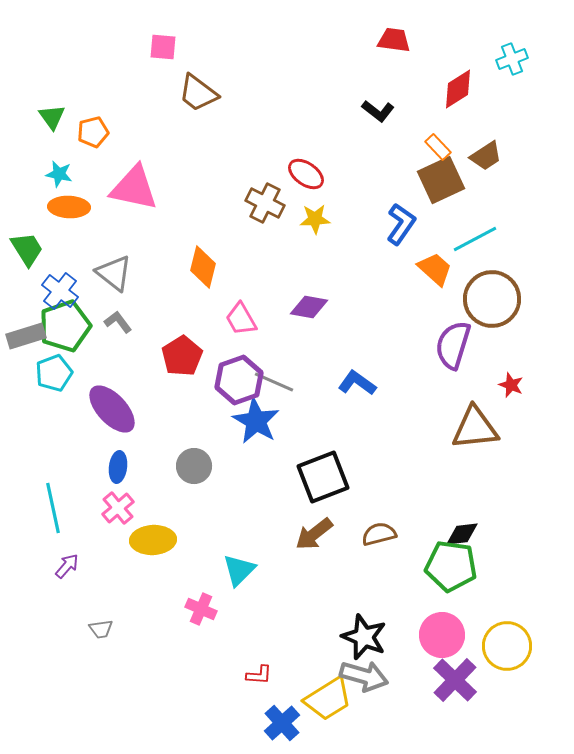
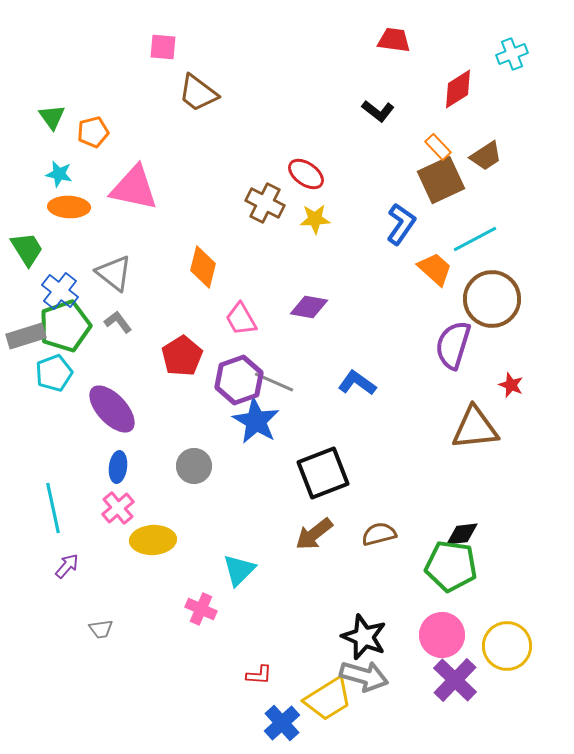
cyan cross at (512, 59): moved 5 px up
black square at (323, 477): moved 4 px up
